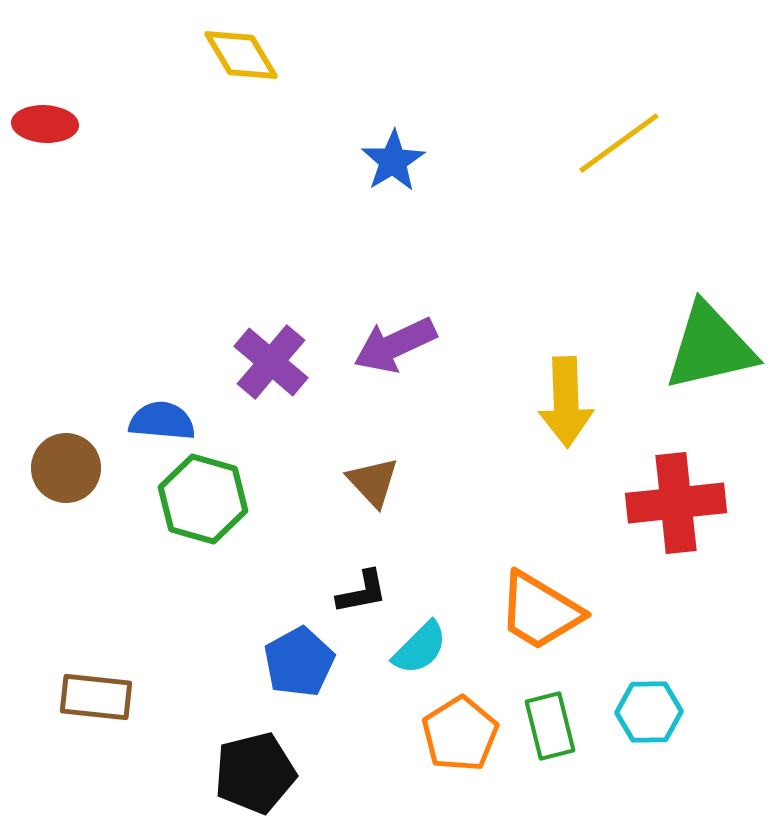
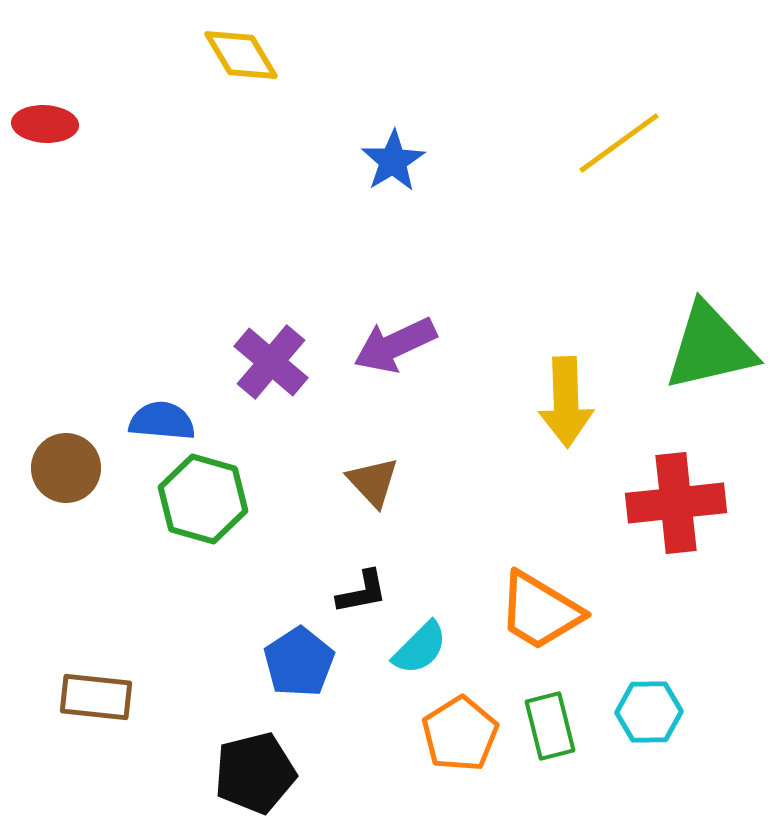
blue pentagon: rotated 4 degrees counterclockwise
